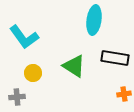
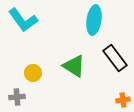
cyan L-shape: moved 1 px left, 17 px up
black rectangle: rotated 44 degrees clockwise
orange cross: moved 1 px left, 6 px down
